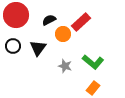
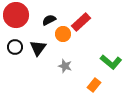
black circle: moved 2 px right, 1 px down
green L-shape: moved 18 px right
orange rectangle: moved 1 px right, 3 px up
